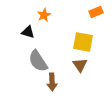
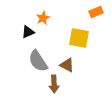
orange star: moved 1 px left, 3 px down
black triangle: rotated 40 degrees counterclockwise
yellow square: moved 4 px left, 4 px up
brown triangle: moved 13 px left; rotated 28 degrees counterclockwise
brown arrow: moved 2 px right, 2 px down
